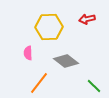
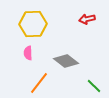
yellow hexagon: moved 16 px left, 3 px up
